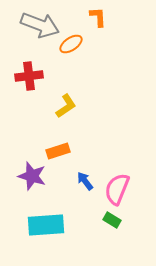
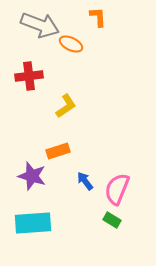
orange ellipse: rotated 60 degrees clockwise
cyan rectangle: moved 13 px left, 2 px up
